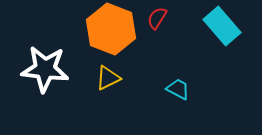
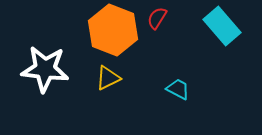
orange hexagon: moved 2 px right, 1 px down
